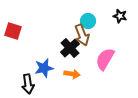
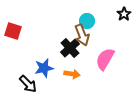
black star: moved 4 px right, 2 px up; rotated 24 degrees clockwise
cyan circle: moved 1 px left
black arrow: rotated 36 degrees counterclockwise
